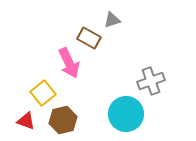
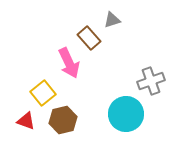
brown rectangle: rotated 20 degrees clockwise
